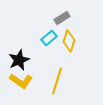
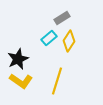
yellow diamond: rotated 15 degrees clockwise
black star: moved 1 px left, 1 px up
